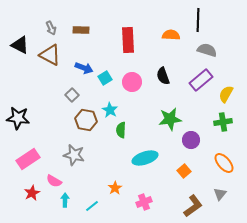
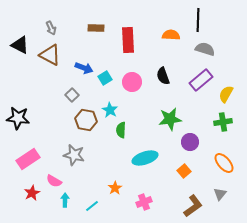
brown rectangle: moved 15 px right, 2 px up
gray semicircle: moved 2 px left, 1 px up
purple circle: moved 1 px left, 2 px down
